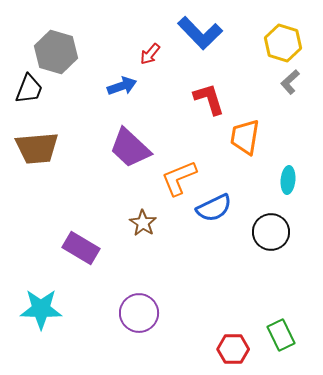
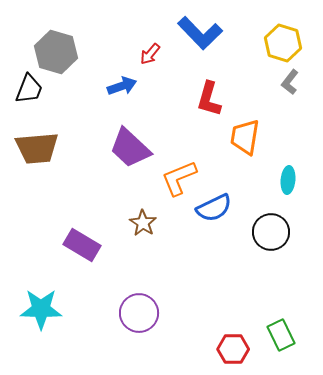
gray L-shape: rotated 10 degrees counterclockwise
red L-shape: rotated 147 degrees counterclockwise
purple rectangle: moved 1 px right, 3 px up
